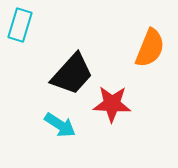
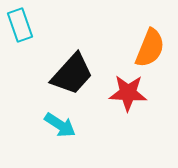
cyan rectangle: rotated 36 degrees counterclockwise
red star: moved 16 px right, 11 px up
